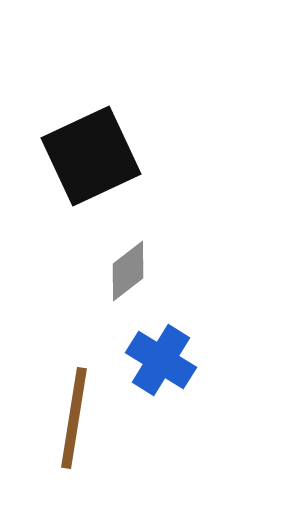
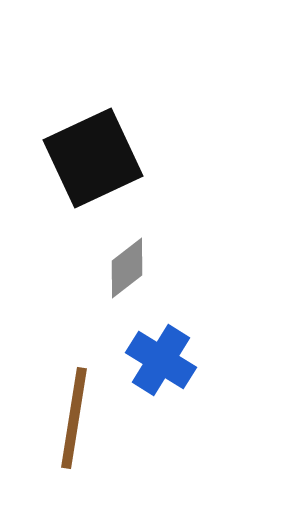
black square: moved 2 px right, 2 px down
gray diamond: moved 1 px left, 3 px up
